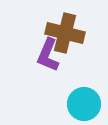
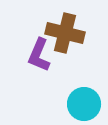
purple L-shape: moved 9 px left
